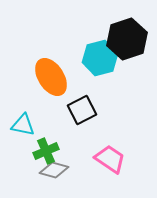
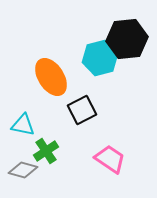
black hexagon: rotated 12 degrees clockwise
green cross: rotated 10 degrees counterclockwise
gray diamond: moved 31 px left
